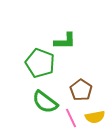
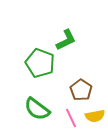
green L-shape: moved 1 px right, 1 px up; rotated 25 degrees counterclockwise
green semicircle: moved 8 px left, 7 px down
yellow semicircle: moved 1 px up
